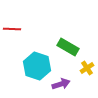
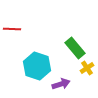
green rectangle: moved 7 px right, 1 px down; rotated 20 degrees clockwise
